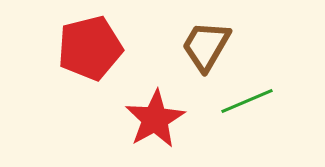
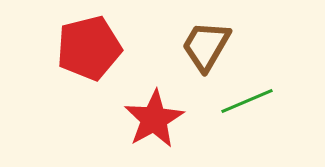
red pentagon: moved 1 px left
red star: moved 1 px left
